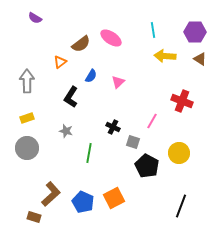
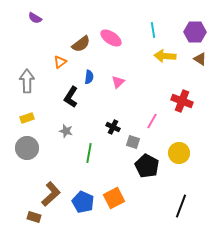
blue semicircle: moved 2 px left, 1 px down; rotated 24 degrees counterclockwise
